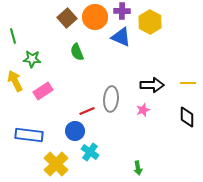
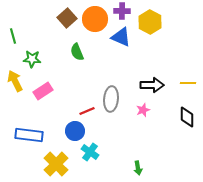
orange circle: moved 2 px down
